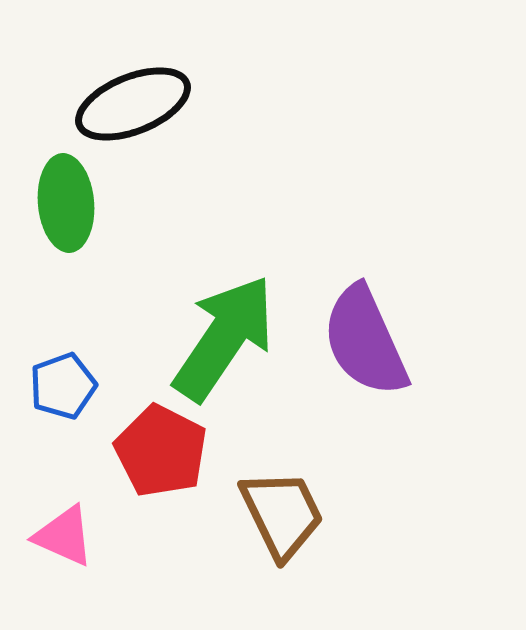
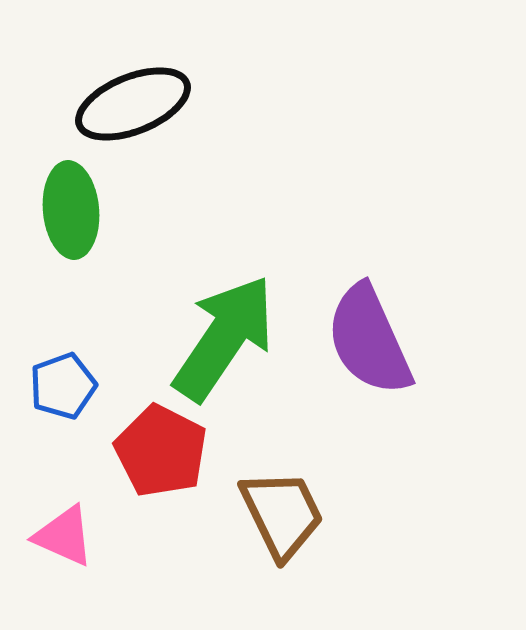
green ellipse: moved 5 px right, 7 px down
purple semicircle: moved 4 px right, 1 px up
